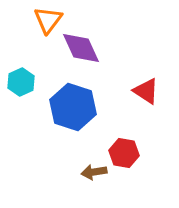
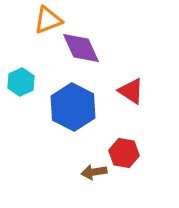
orange triangle: rotated 32 degrees clockwise
red triangle: moved 15 px left
blue hexagon: rotated 9 degrees clockwise
